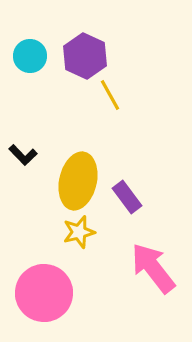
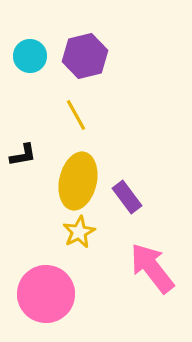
purple hexagon: rotated 21 degrees clockwise
yellow line: moved 34 px left, 20 px down
black L-shape: rotated 56 degrees counterclockwise
yellow star: rotated 12 degrees counterclockwise
pink arrow: moved 1 px left
pink circle: moved 2 px right, 1 px down
